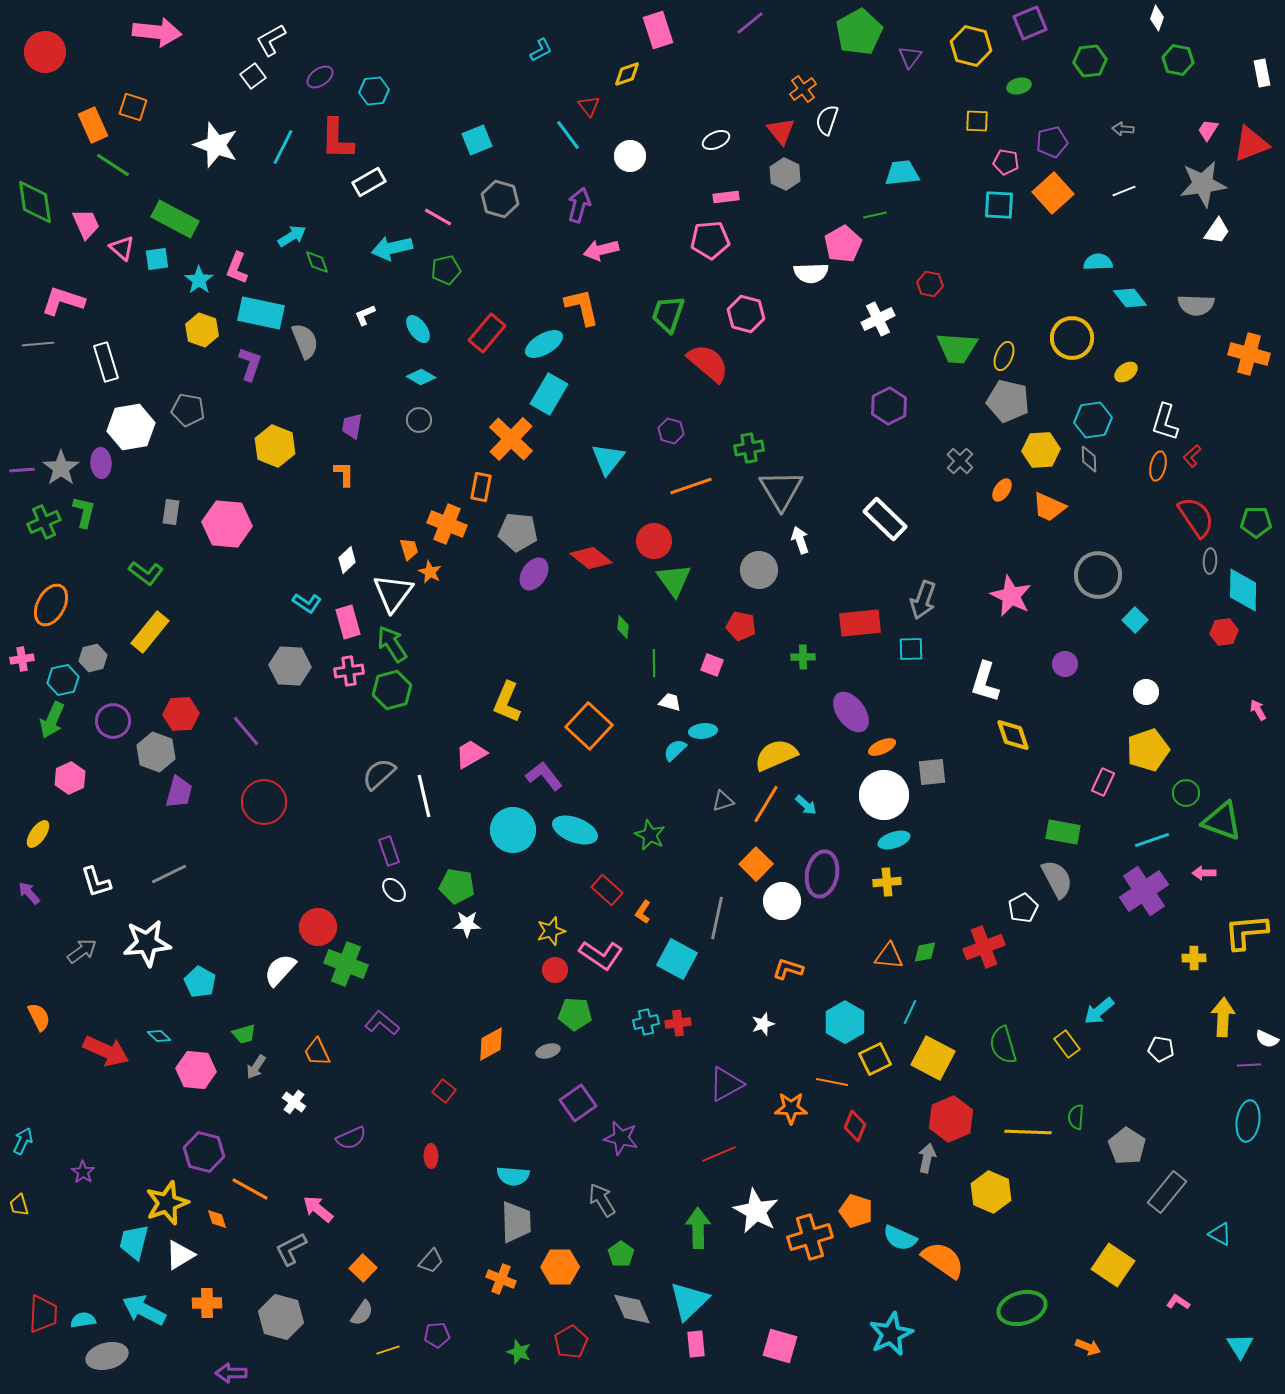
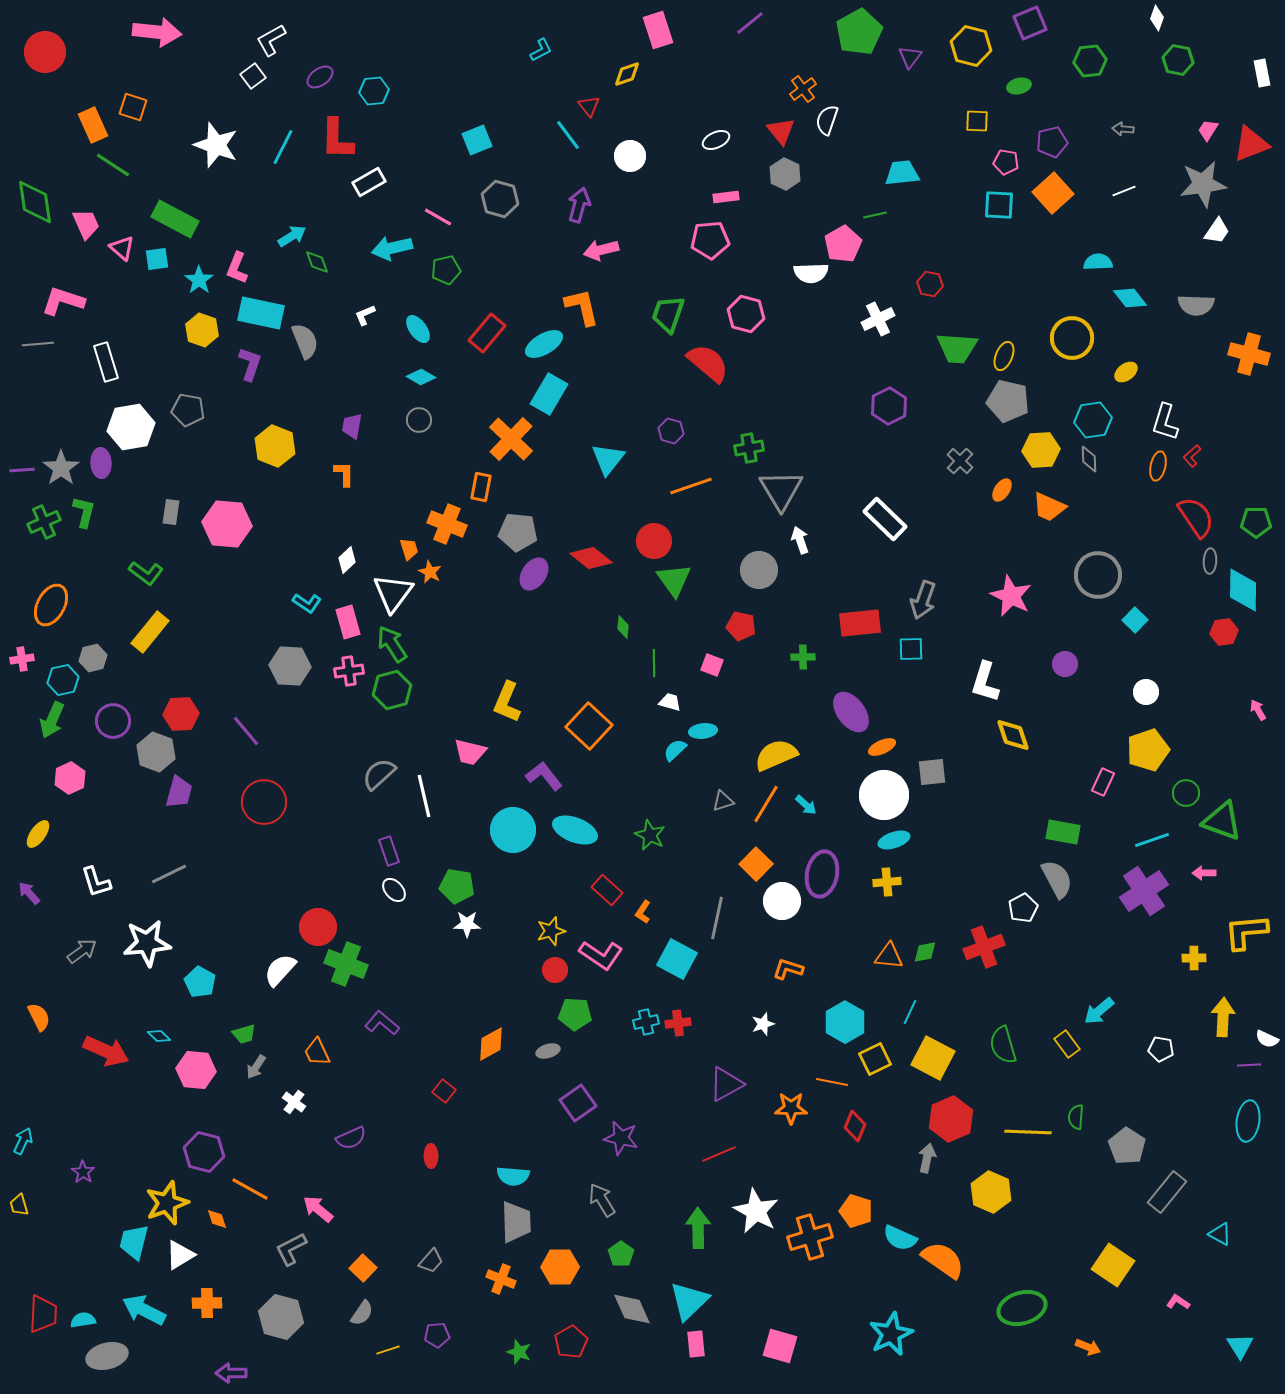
pink trapezoid at (471, 754): moved 1 px left, 2 px up; rotated 136 degrees counterclockwise
